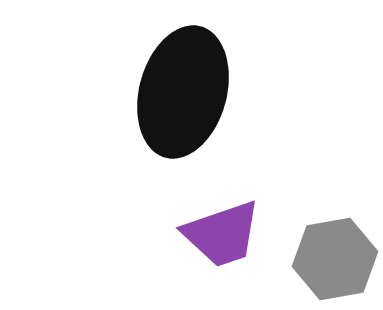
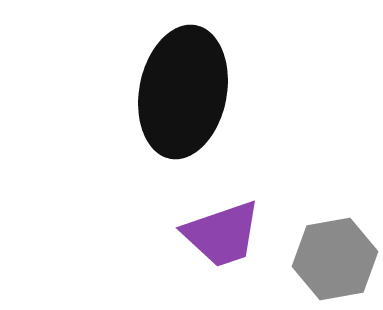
black ellipse: rotated 4 degrees counterclockwise
